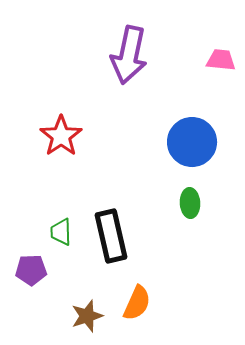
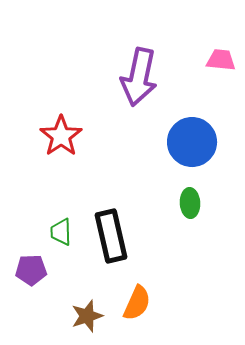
purple arrow: moved 10 px right, 22 px down
